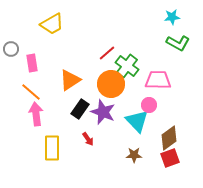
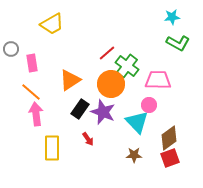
cyan triangle: moved 1 px down
